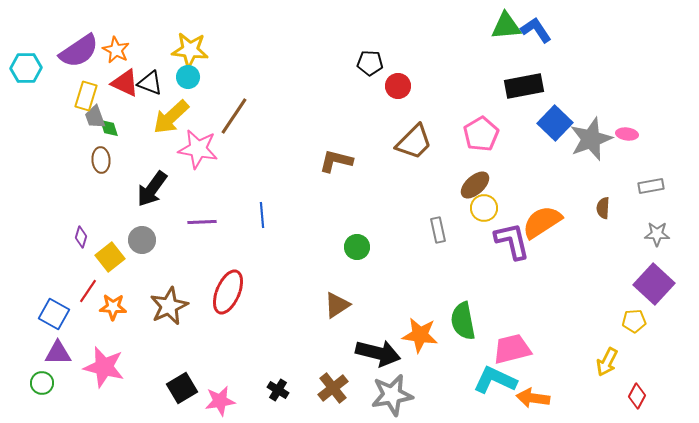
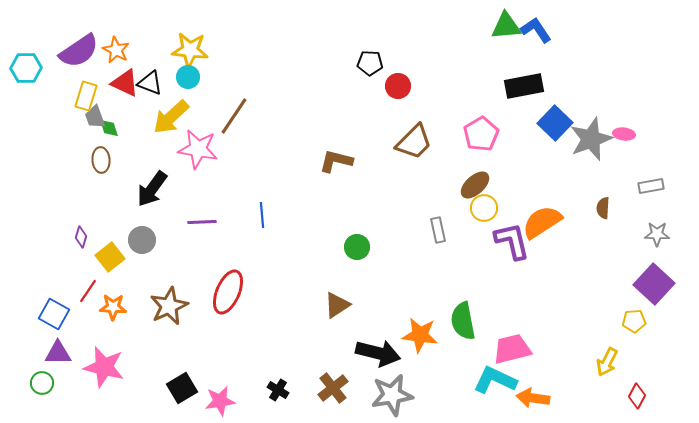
pink ellipse at (627, 134): moved 3 px left
